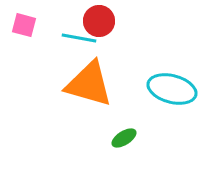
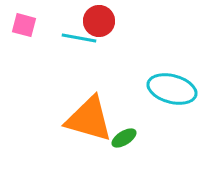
orange triangle: moved 35 px down
